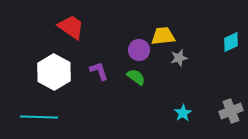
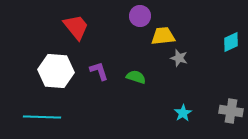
red trapezoid: moved 5 px right; rotated 16 degrees clockwise
purple circle: moved 1 px right, 34 px up
gray star: rotated 30 degrees clockwise
white hexagon: moved 2 px right, 1 px up; rotated 24 degrees counterclockwise
green semicircle: rotated 18 degrees counterclockwise
gray cross: rotated 30 degrees clockwise
cyan line: moved 3 px right
